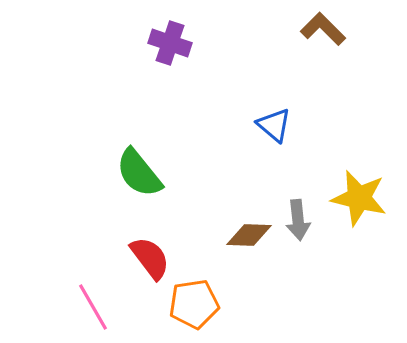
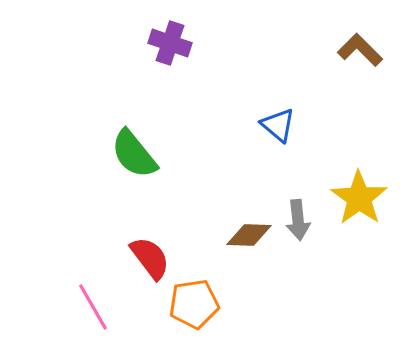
brown L-shape: moved 37 px right, 21 px down
blue triangle: moved 4 px right
green semicircle: moved 5 px left, 19 px up
yellow star: rotated 22 degrees clockwise
